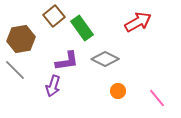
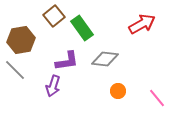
red arrow: moved 4 px right, 2 px down
brown hexagon: moved 1 px down
gray diamond: rotated 20 degrees counterclockwise
